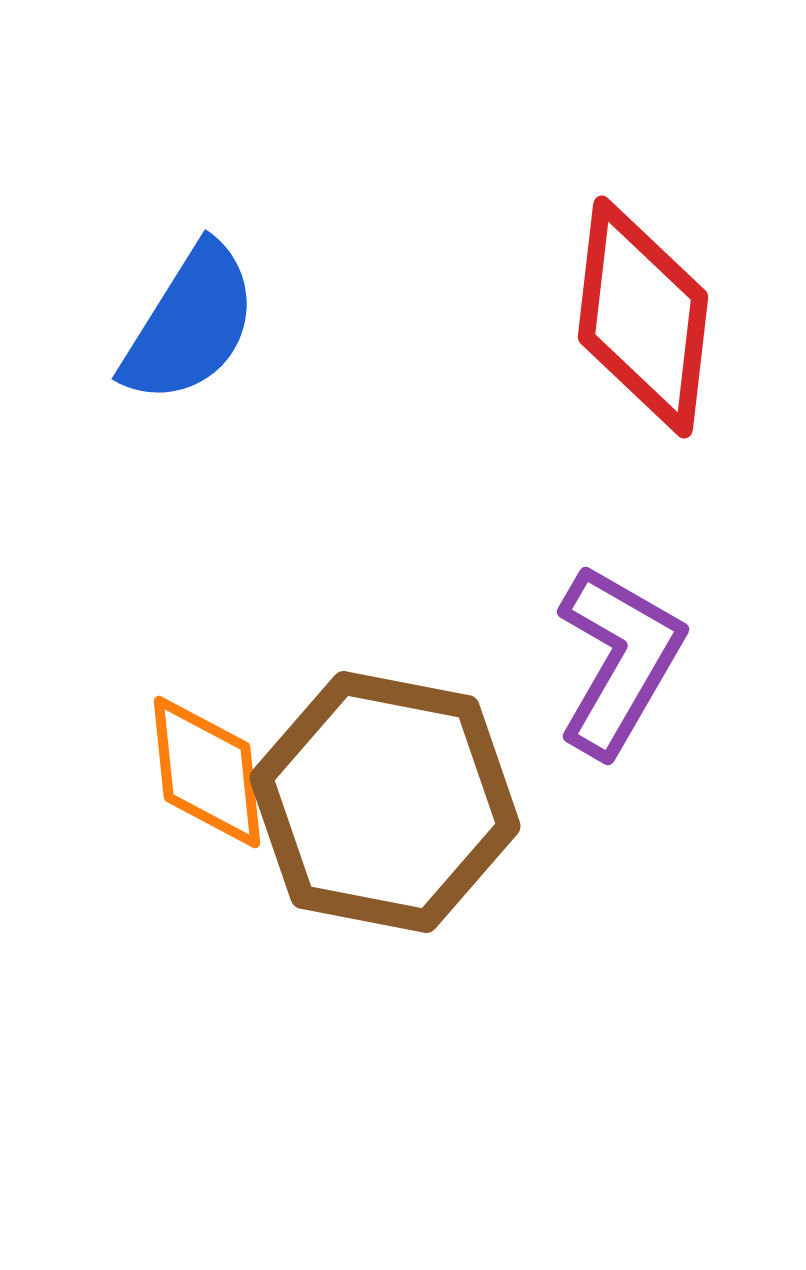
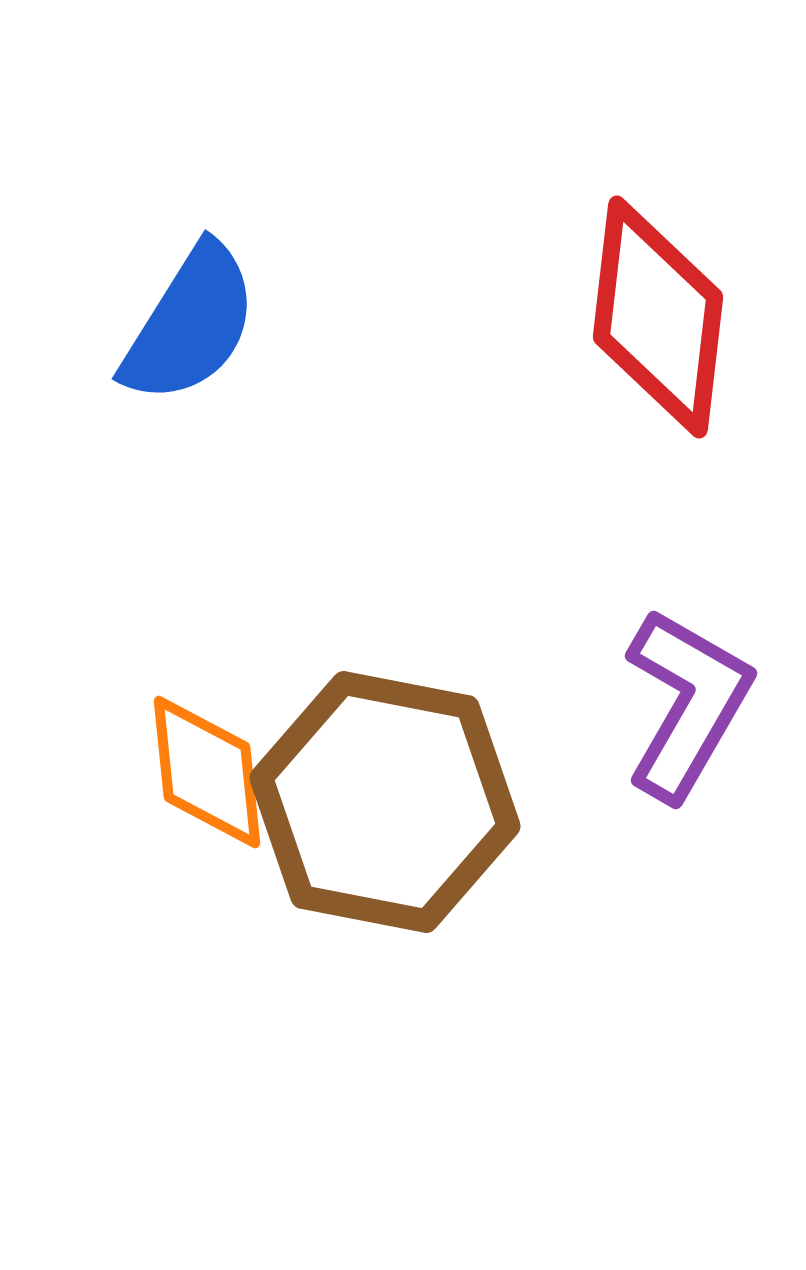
red diamond: moved 15 px right
purple L-shape: moved 68 px right, 44 px down
